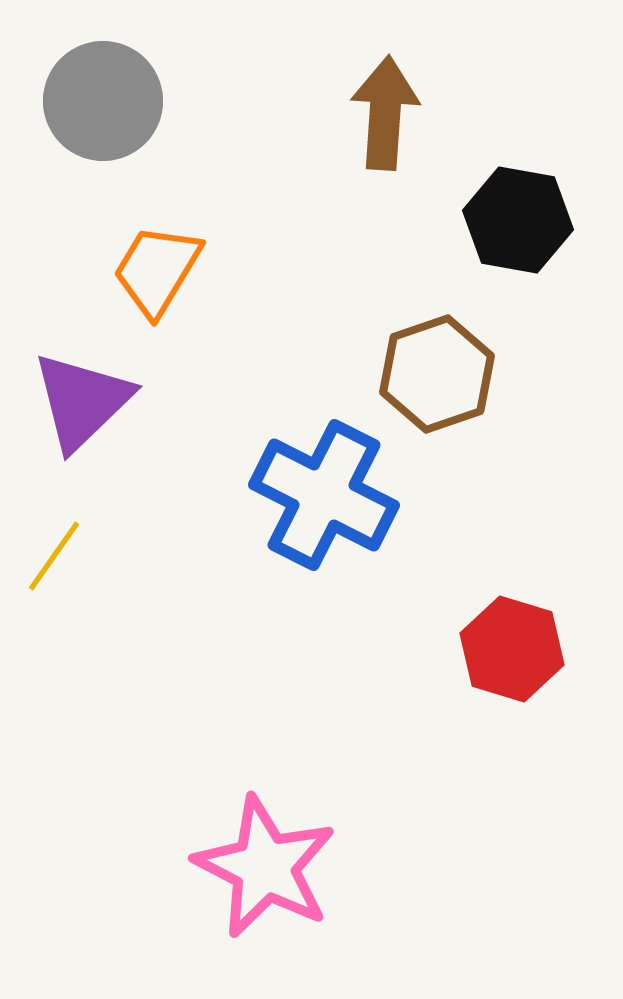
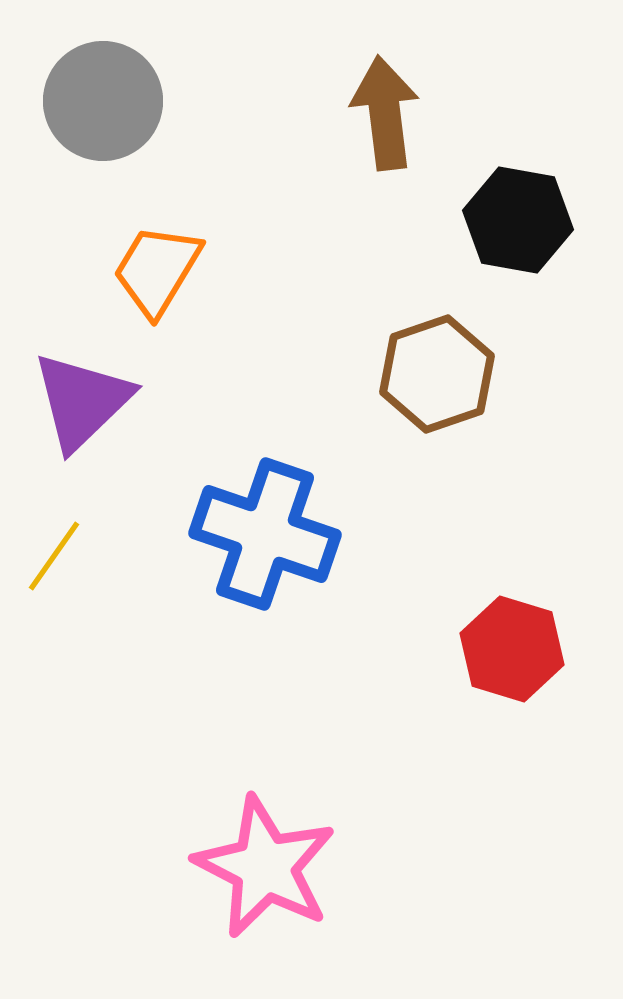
brown arrow: rotated 11 degrees counterclockwise
blue cross: moved 59 px left, 39 px down; rotated 8 degrees counterclockwise
